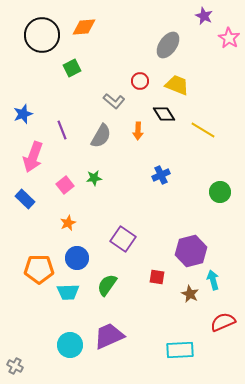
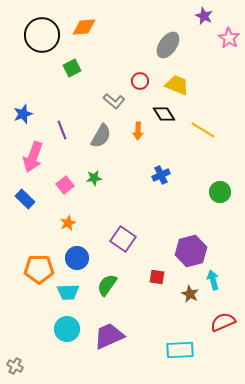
cyan circle: moved 3 px left, 16 px up
